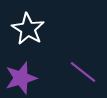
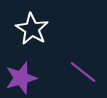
white star: moved 4 px right
